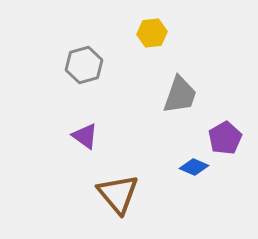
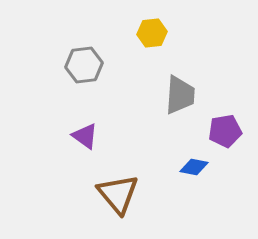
gray hexagon: rotated 9 degrees clockwise
gray trapezoid: rotated 15 degrees counterclockwise
purple pentagon: moved 7 px up; rotated 20 degrees clockwise
blue diamond: rotated 12 degrees counterclockwise
